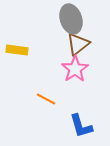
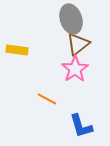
orange line: moved 1 px right
